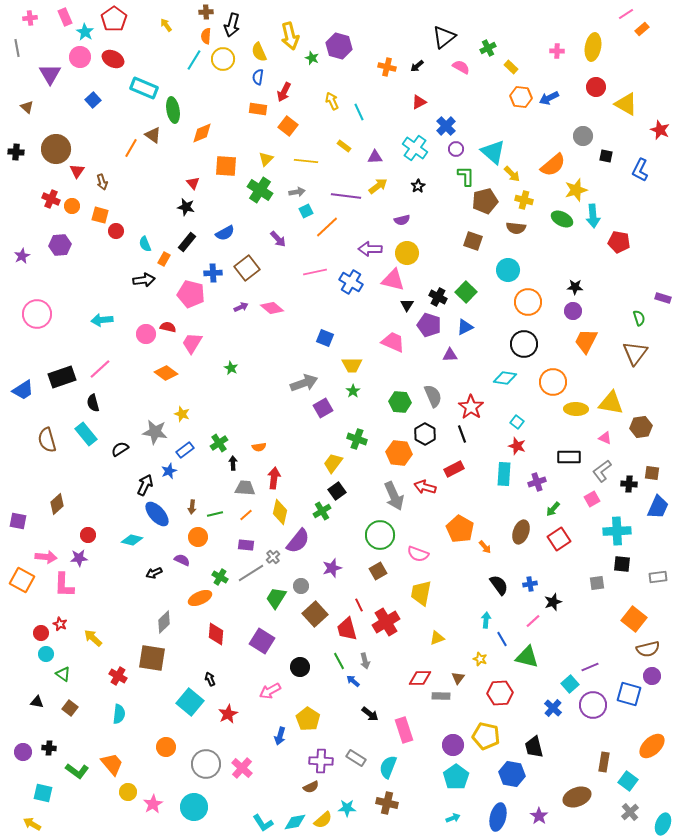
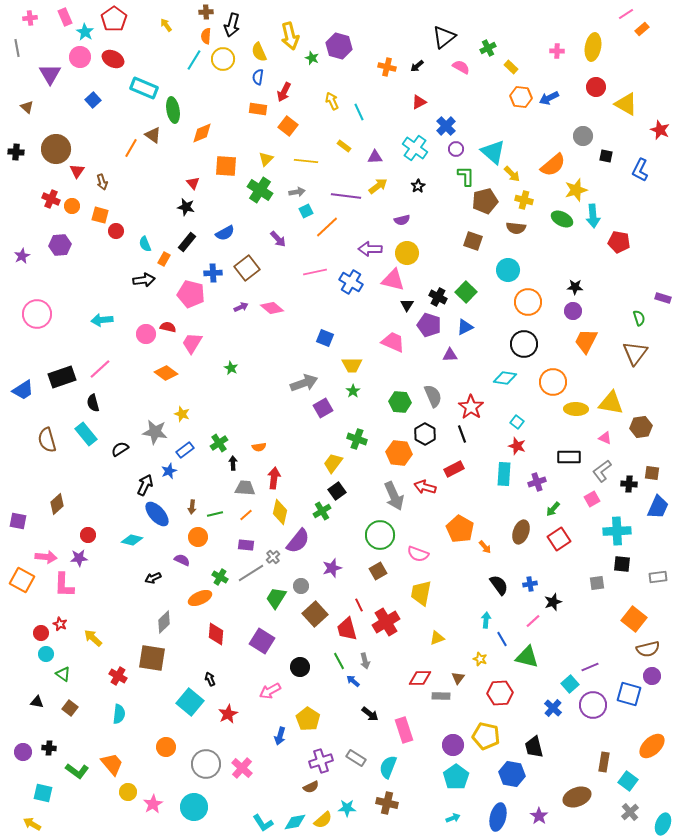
black arrow at (154, 573): moved 1 px left, 5 px down
purple cross at (321, 761): rotated 20 degrees counterclockwise
